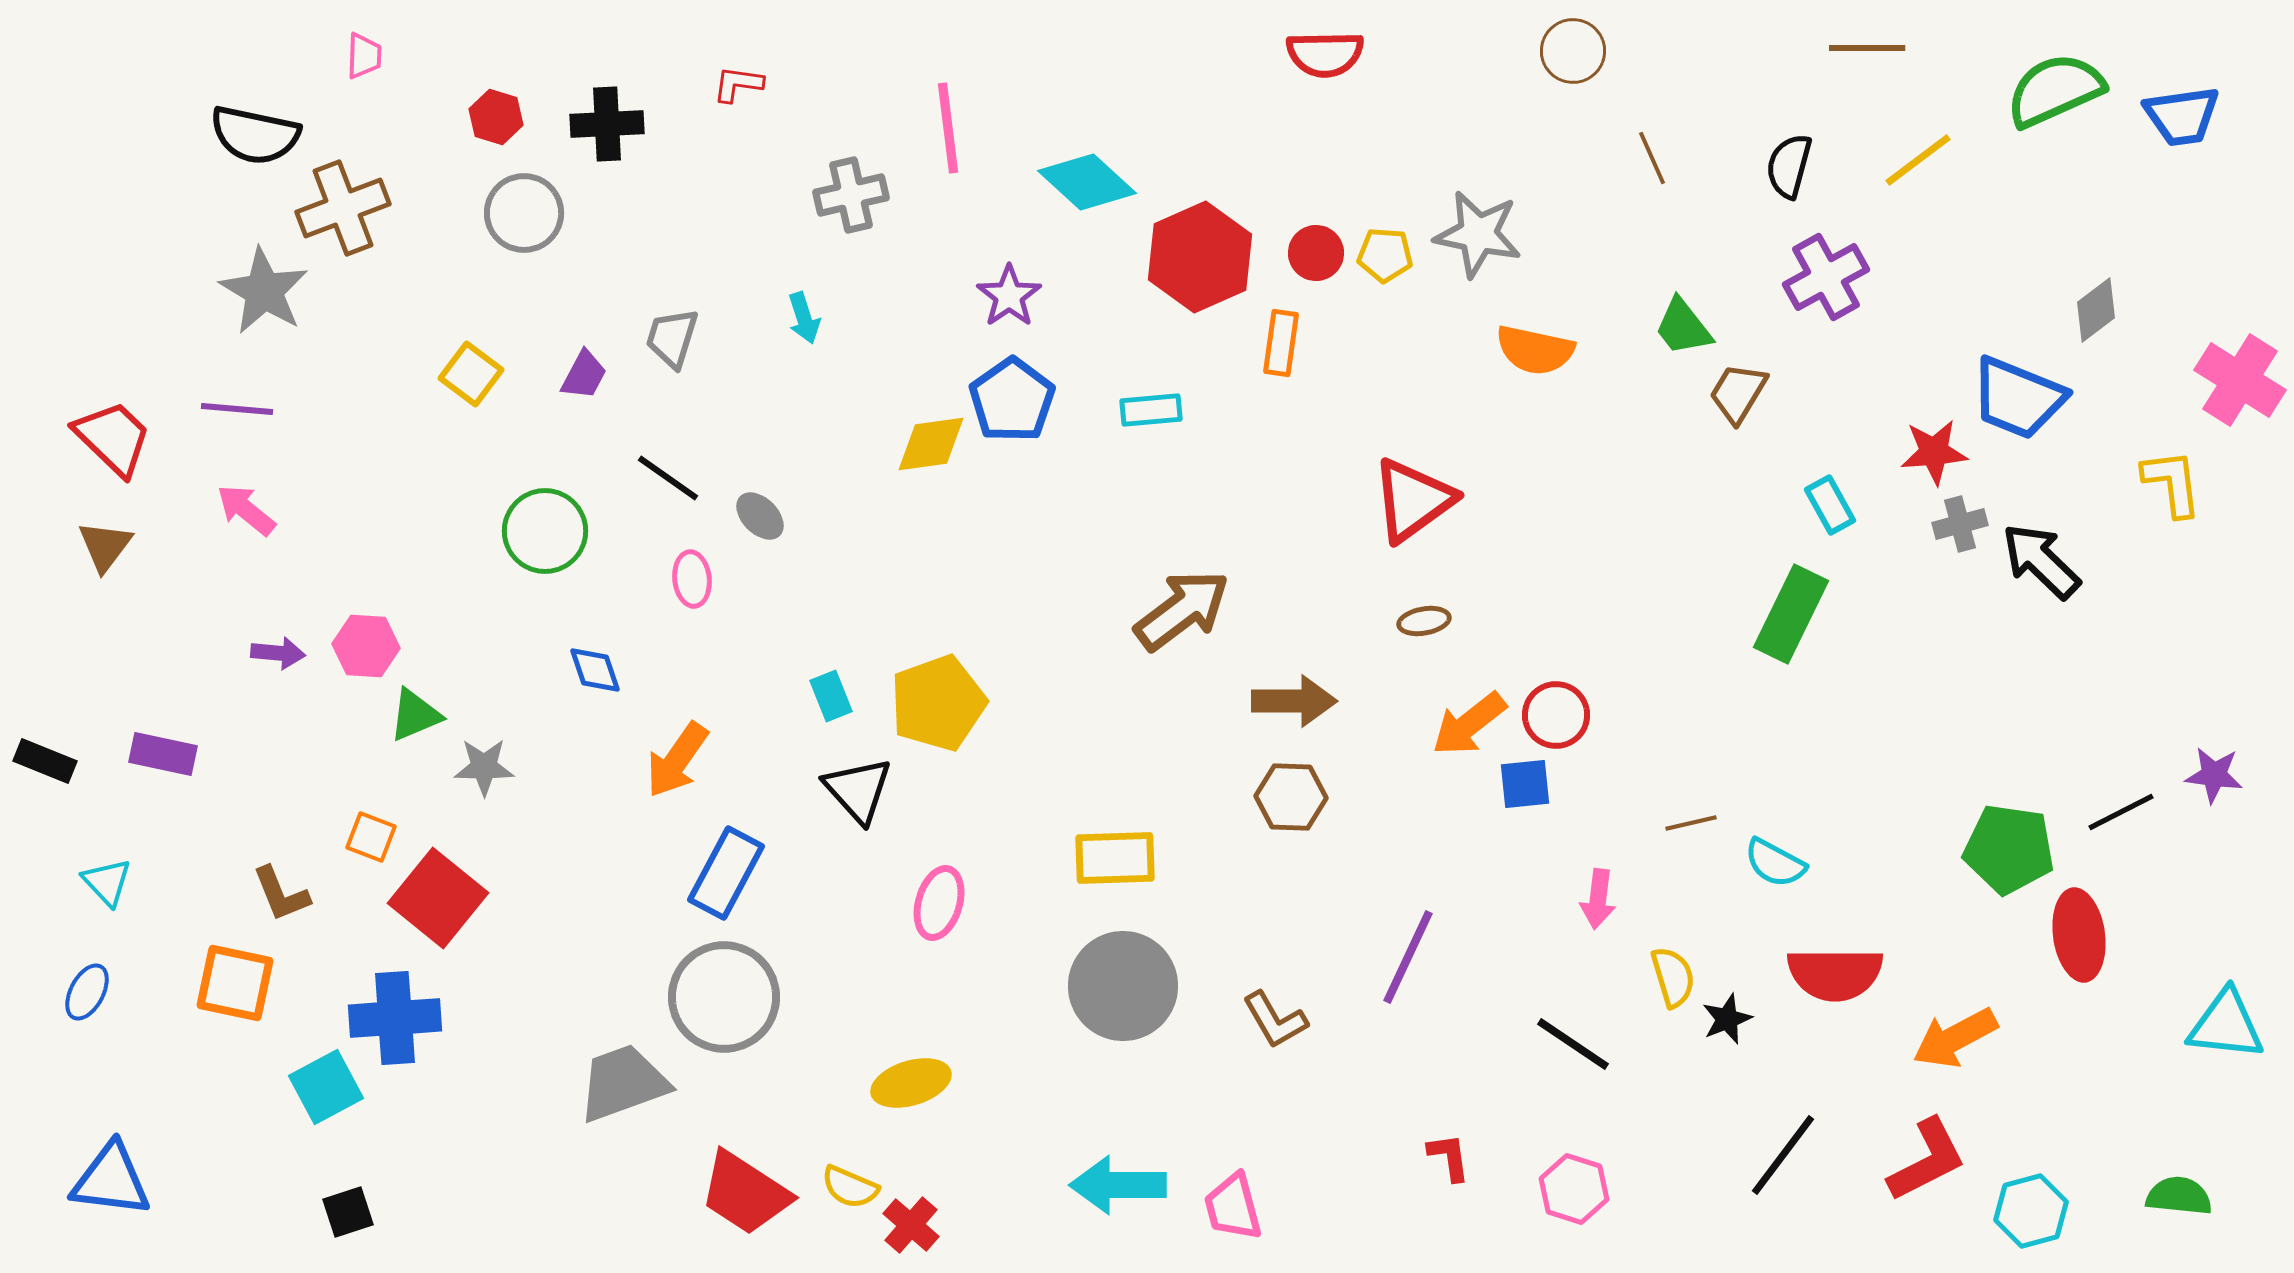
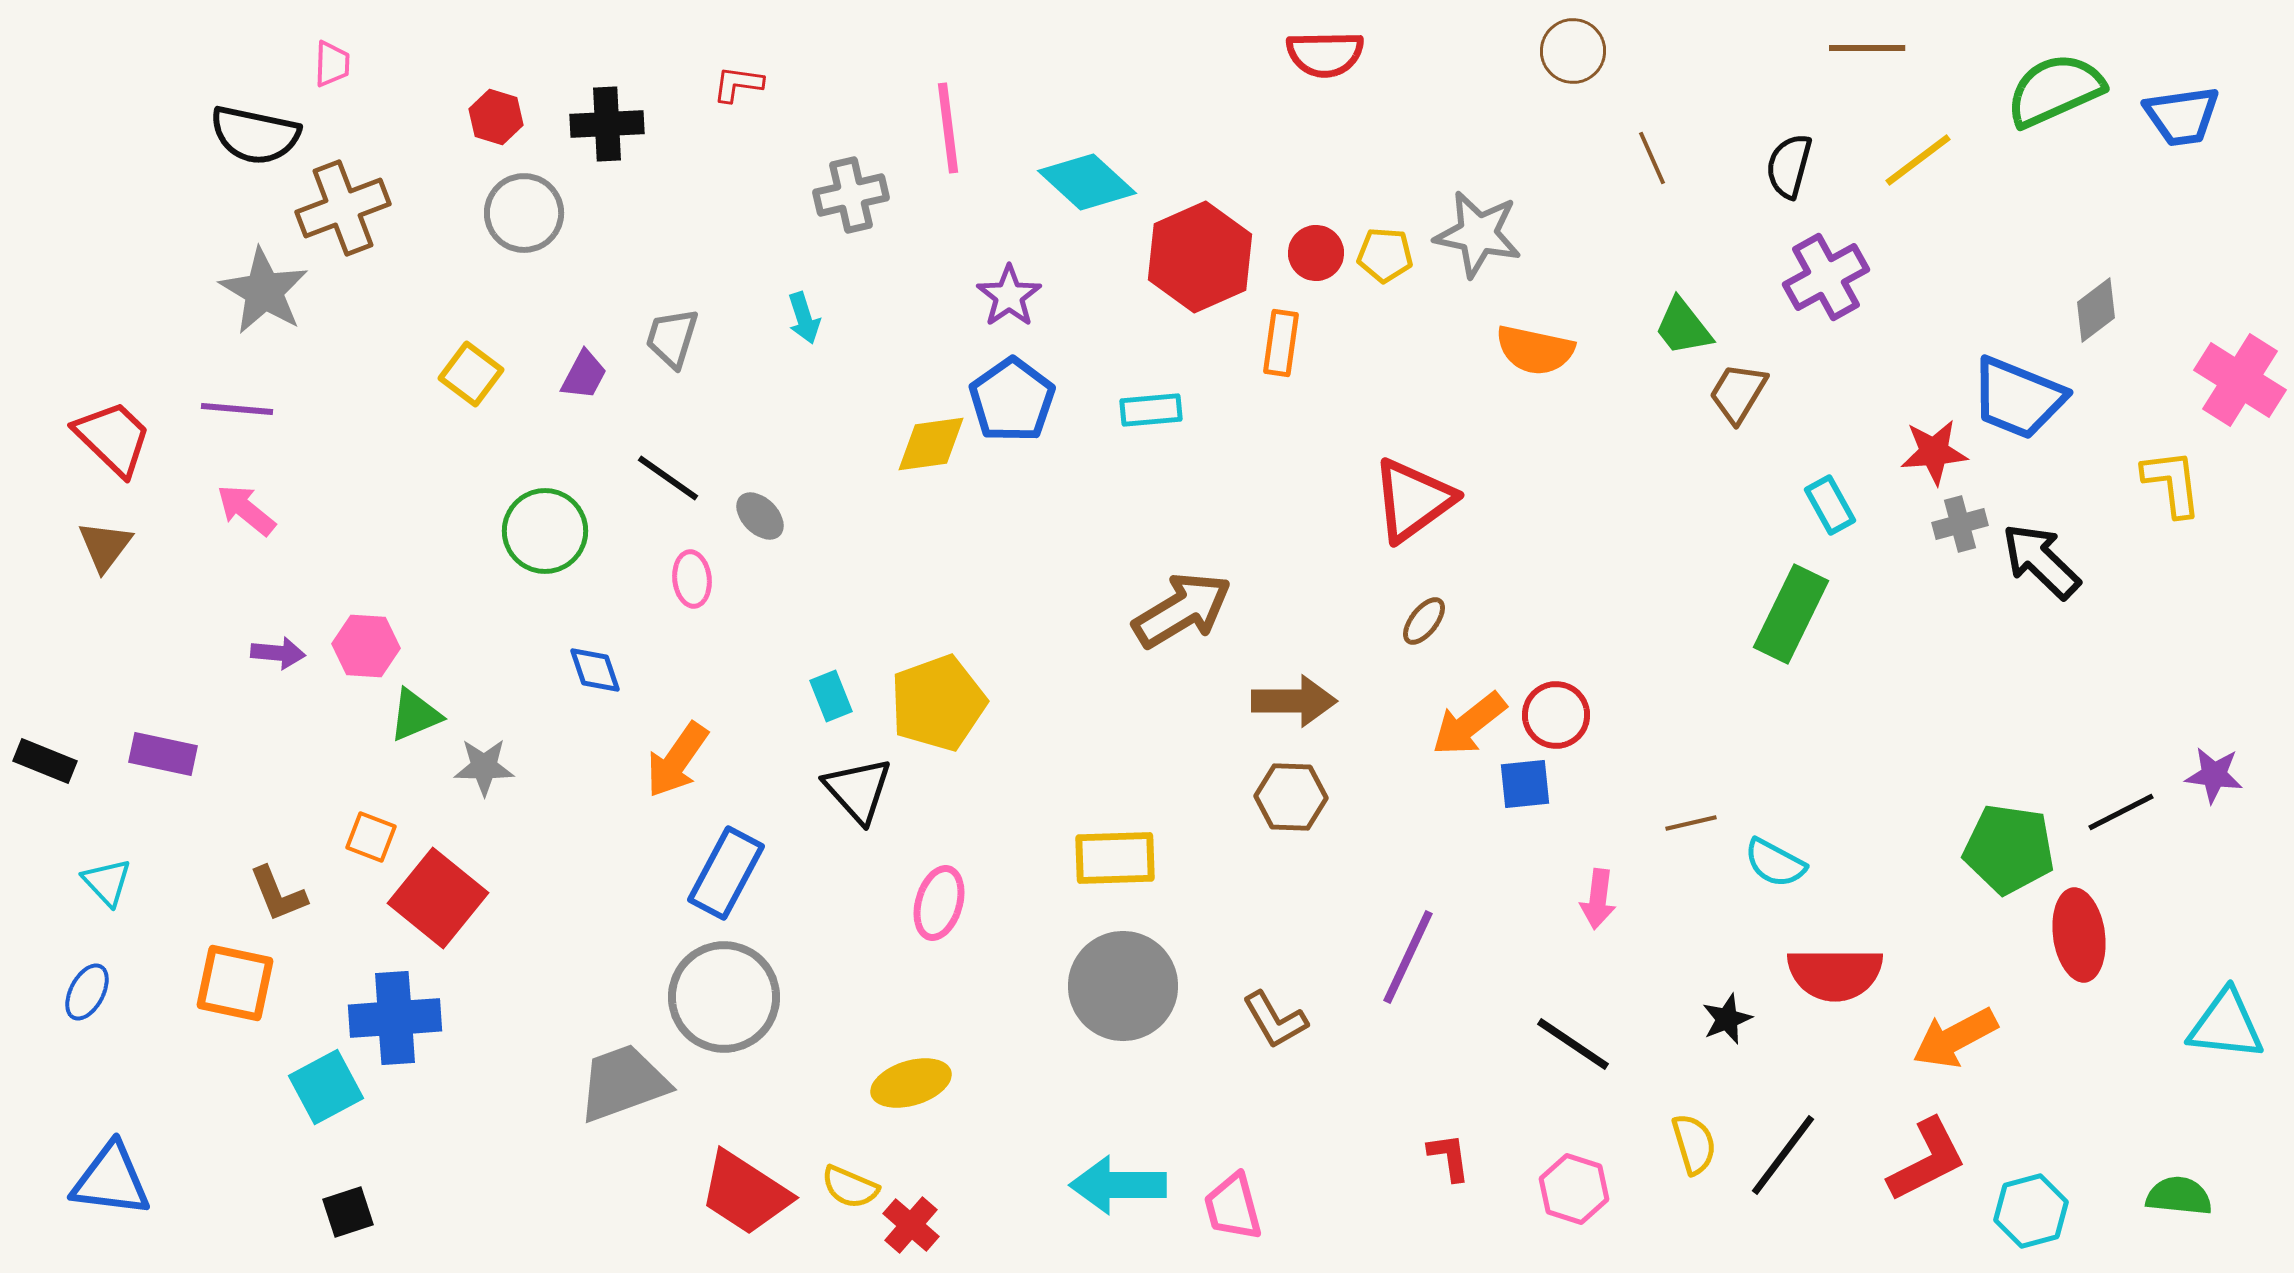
pink trapezoid at (364, 56): moved 32 px left, 8 px down
brown arrow at (1182, 610): rotated 6 degrees clockwise
brown ellipse at (1424, 621): rotated 42 degrees counterclockwise
brown L-shape at (281, 894): moved 3 px left
yellow semicircle at (1673, 977): moved 21 px right, 167 px down
